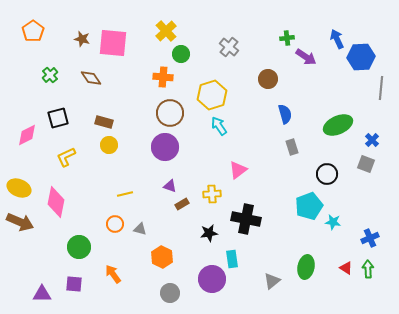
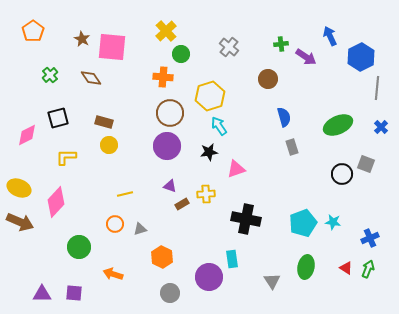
green cross at (287, 38): moved 6 px left, 6 px down
brown star at (82, 39): rotated 14 degrees clockwise
blue arrow at (337, 39): moved 7 px left, 3 px up
pink square at (113, 43): moved 1 px left, 4 px down
blue hexagon at (361, 57): rotated 24 degrees counterclockwise
gray line at (381, 88): moved 4 px left
yellow hexagon at (212, 95): moved 2 px left, 1 px down
blue semicircle at (285, 114): moved 1 px left, 3 px down
blue cross at (372, 140): moved 9 px right, 13 px up
purple circle at (165, 147): moved 2 px right, 1 px up
yellow L-shape at (66, 157): rotated 25 degrees clockwise
pink triangle at (238, 170): moved 2 px left, 1 px up; rotated 18 degrees clockwise
black circle at (327, 174): moved 15 px right
yellow cross at (212, 194): moved 6 px left
pink diamond at (56, 202): rotated 32 degrees clockwise
cyan pentagon at (309, 206): moved 6 px left, 17 px down
gray triangle at (140, 229): rotated 32 degrees counterclockwise
black star at (209, 233): moved 81 px up
green arrow at (368, 269): rotated 24 degrees clockwise
orange arrow at (113, 274): rotated 36 degrees counterclockwise
purple circle at (212, 279): moved 3 px left, 2 px up
gray triangle at (272, 281): rotated 24 degrees counterclockwise
purple square at (74, 284): moved 9 px down
